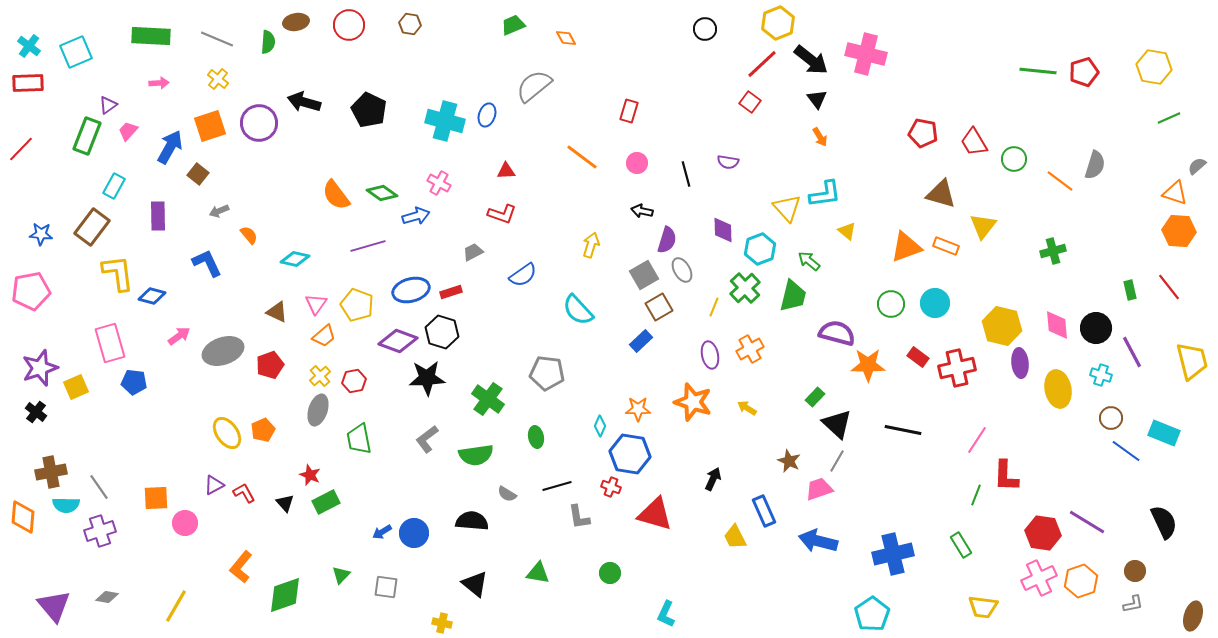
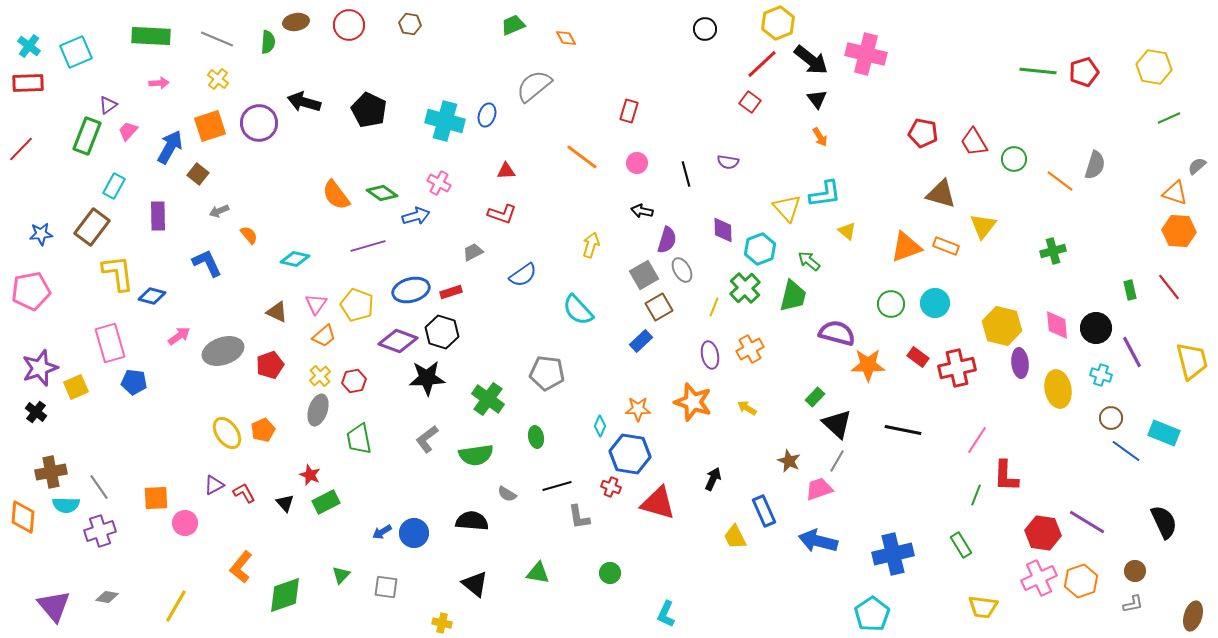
blue star at (41, 234): rotated 10 degrees counterclockwise
red triangle at (655, 514): moved 3 px right, 11 px up
